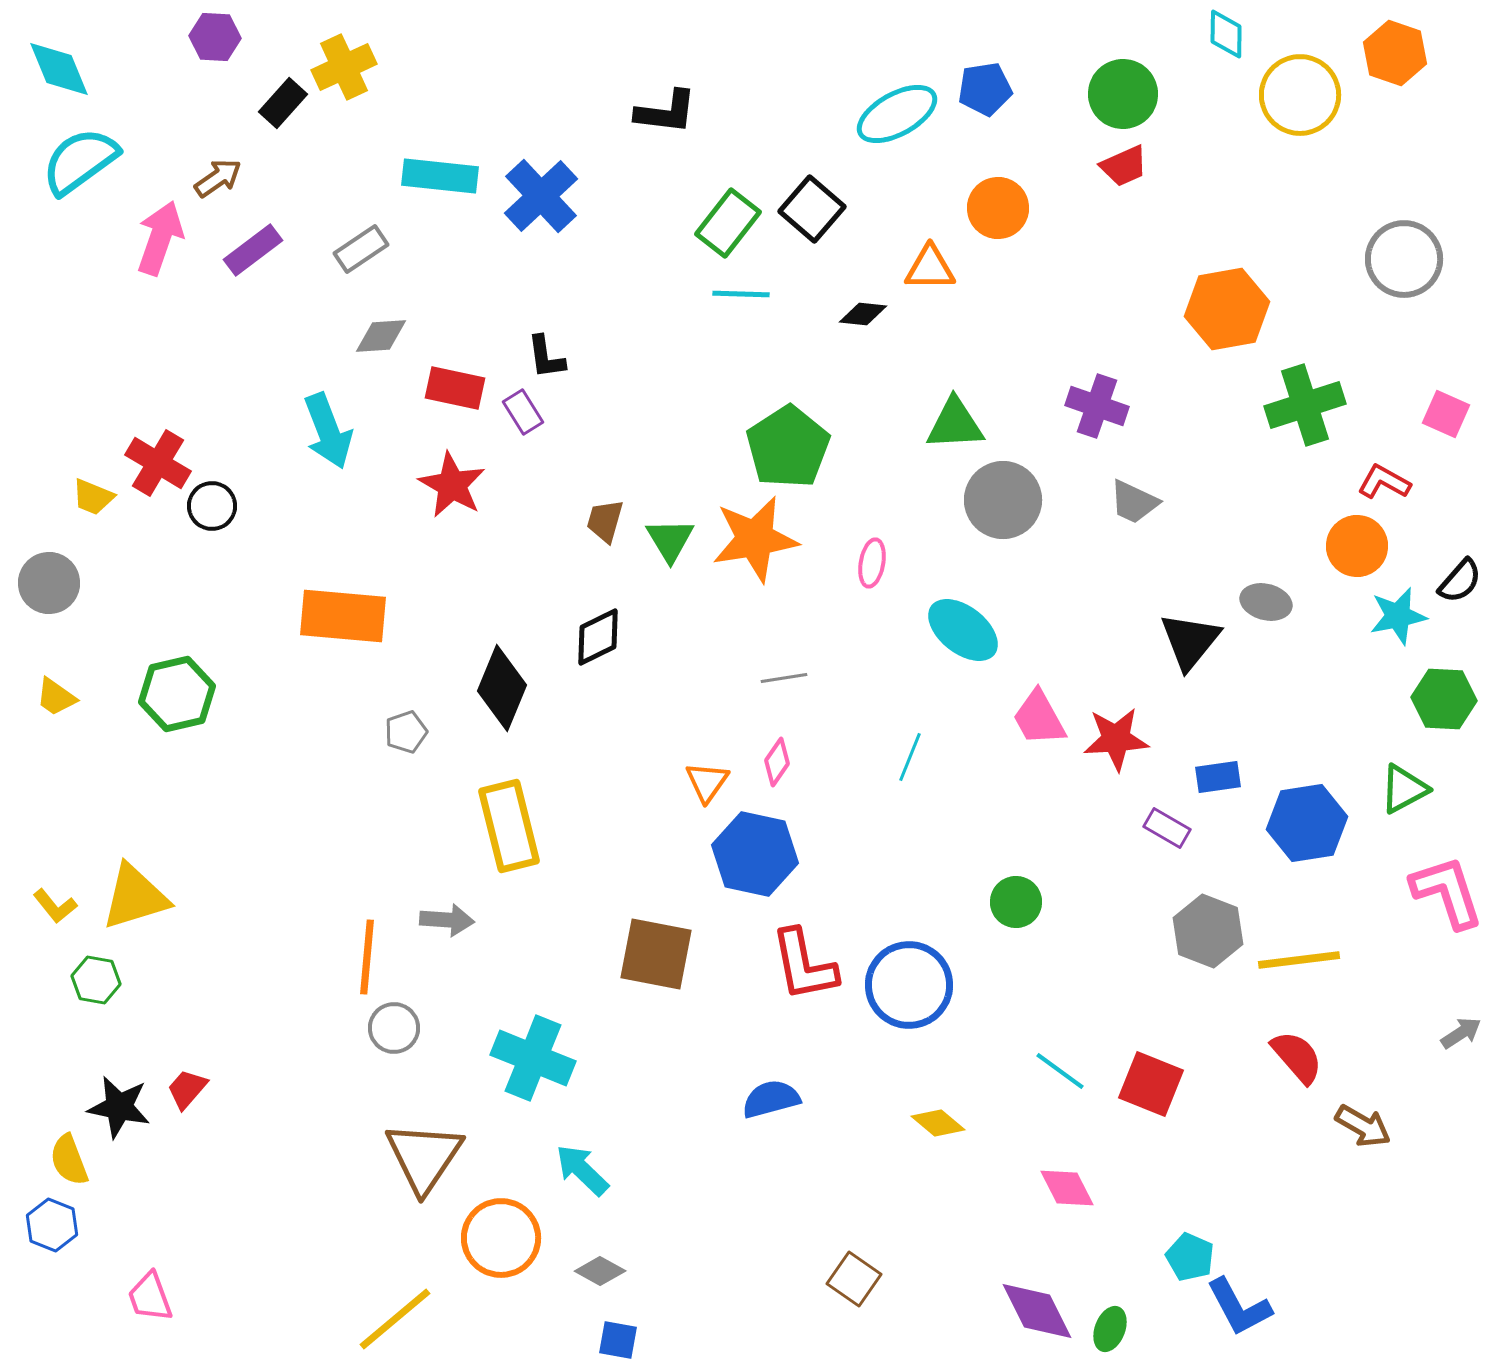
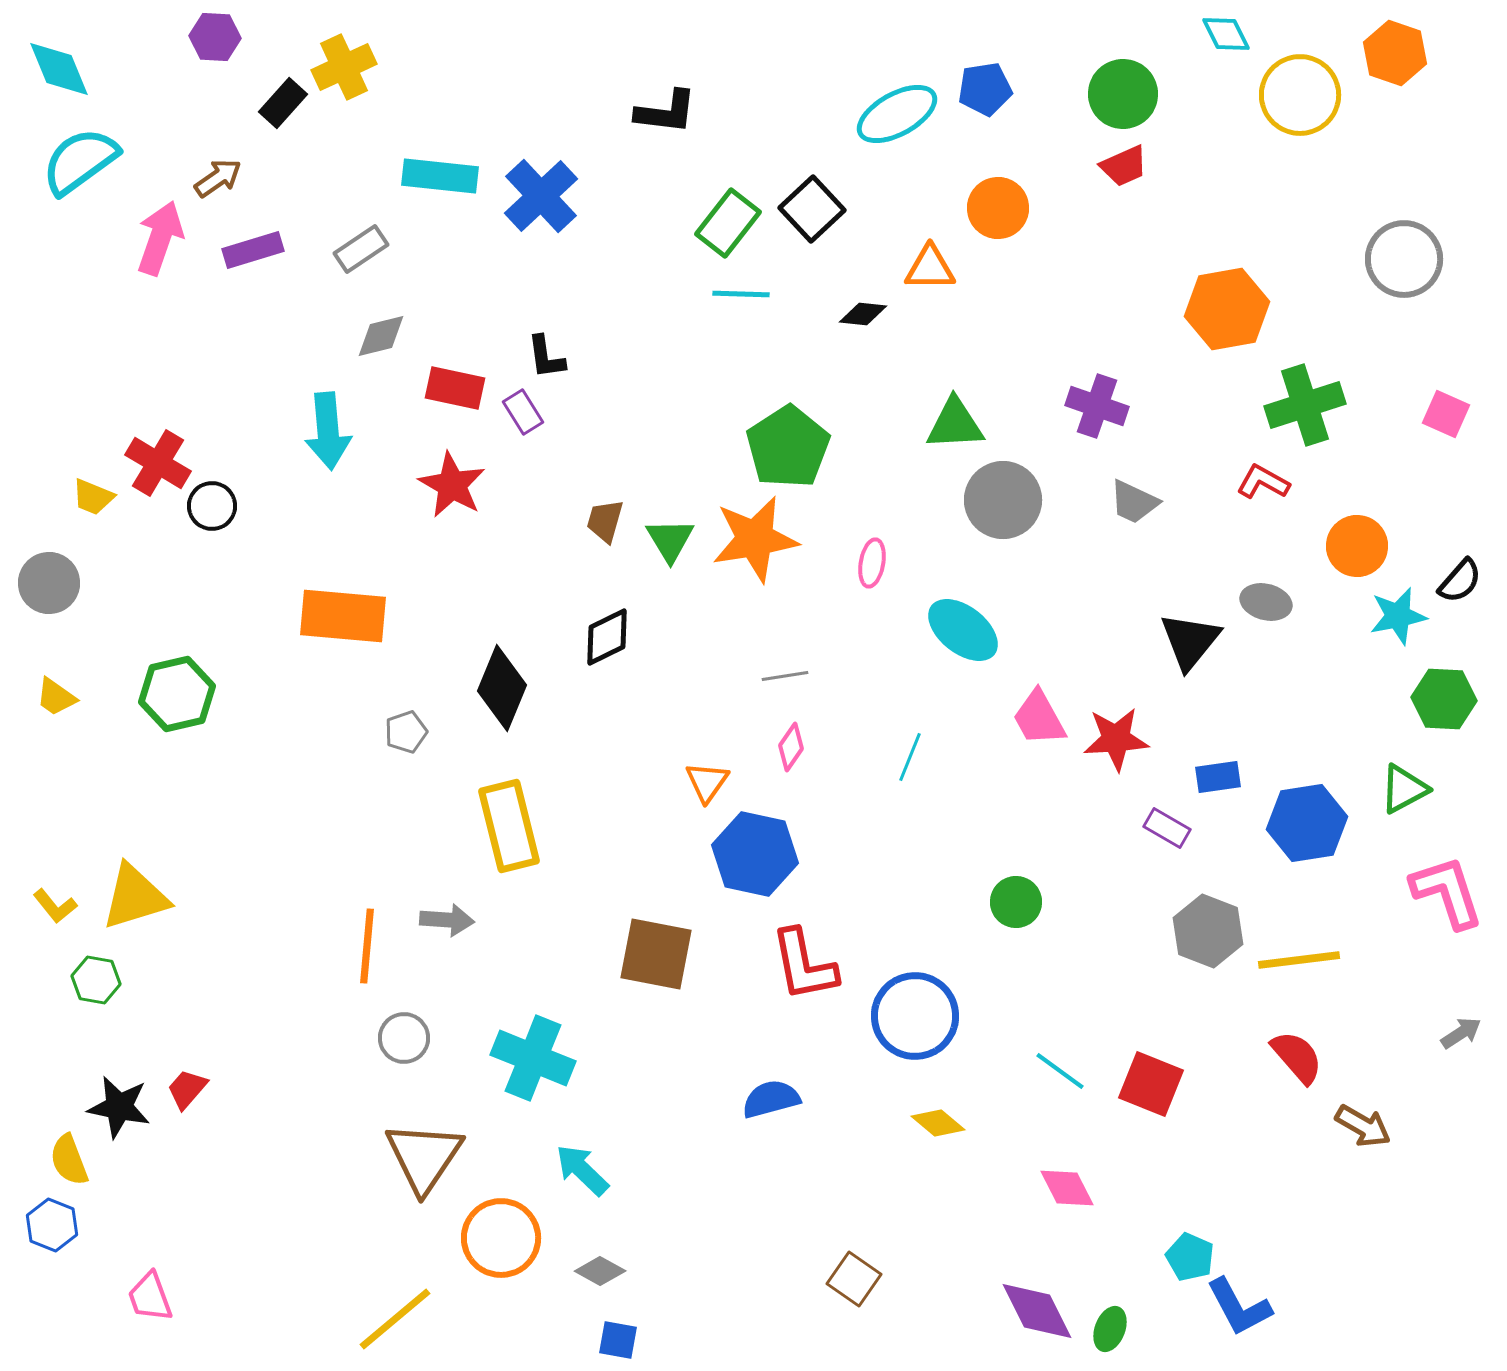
cyan diamond at (1226, 34): rotated 27 degrees counterclockwise
black square at (812, 209): rotated 6 degrees clockwise
purple rectangle at (253, 250): rotated 20 degrees clockwise
gray diamond at (381, 336): rotated 10 degrees counterclockwise
cyan arrow at (328, 431): rotated 16 degrees clockwise
red L-shape at (1384, 482): moved 121 px left
black diamond at (598, 637): moved 9 px right
gray line at (784, 678): moved 1 px right, 2 px up
pink diamond at (777, 762): moved 14 px right, 15 px up
orange line at (367, 957): moved 11 px up
blue circle at (909, 985): moved 6 px right, 31 px down
gray circle at (394, 1028): moved 10 px right, 10 px down
